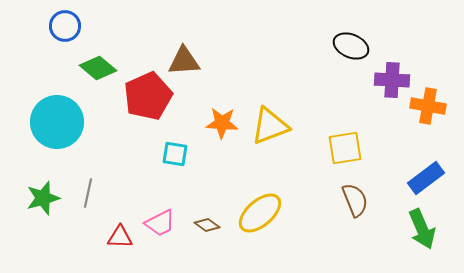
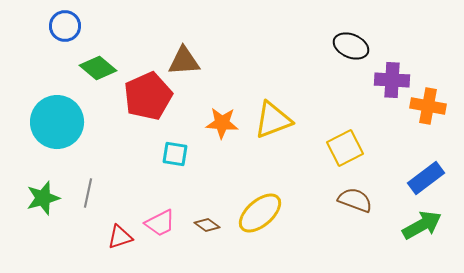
yellow triangle: moved 3 px right, 6 px up
yellow square: rotated 18 degrees counterclockwise
brown semicircle: rotated 48 degrees counterclockwise
green arrow: moved 4 px up; rotated 96 degrees counterclockwise
red triangle: rotated 20 degrees counterclockwise
